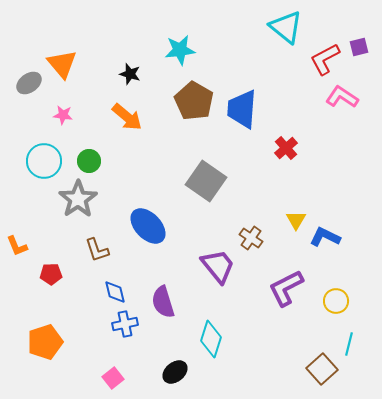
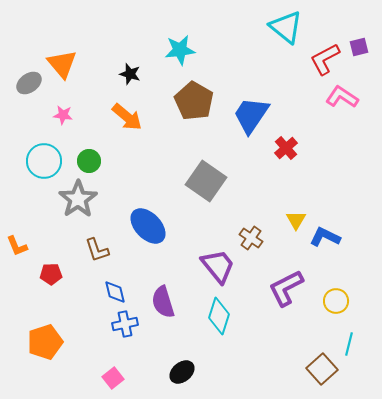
blue trapezoid: moved 9 px right, 6 px down; rotated 30 degrees clockwise
cyan diamond: moved 8 px right, 23 px up
black ellipse: moved 7 px right
